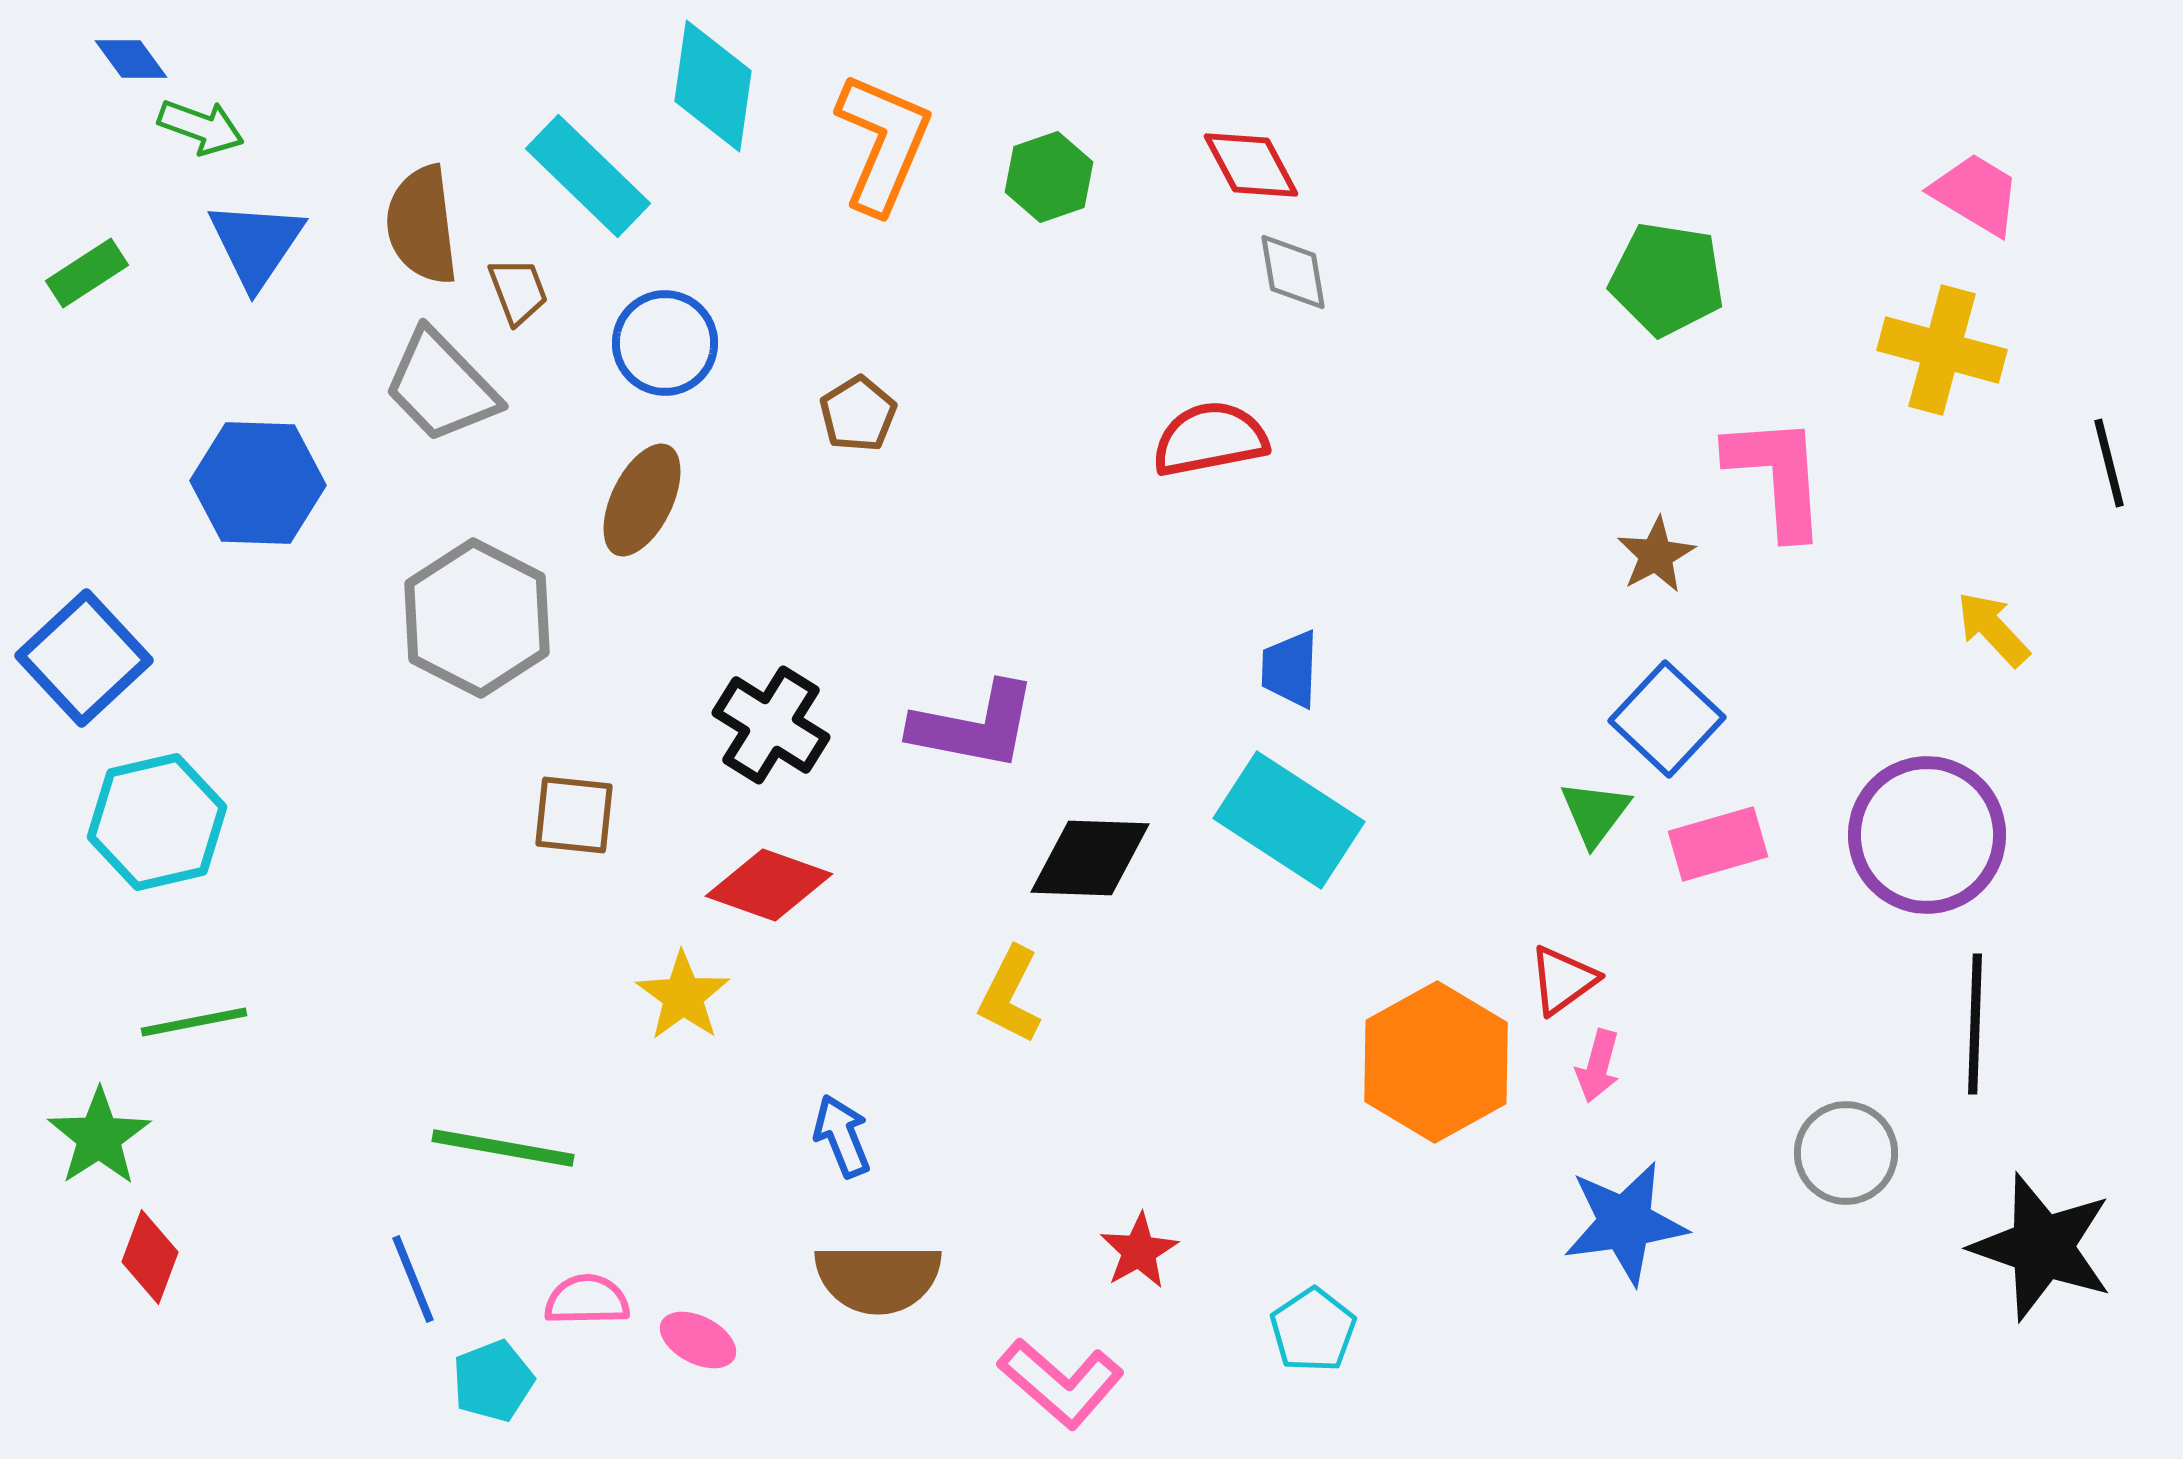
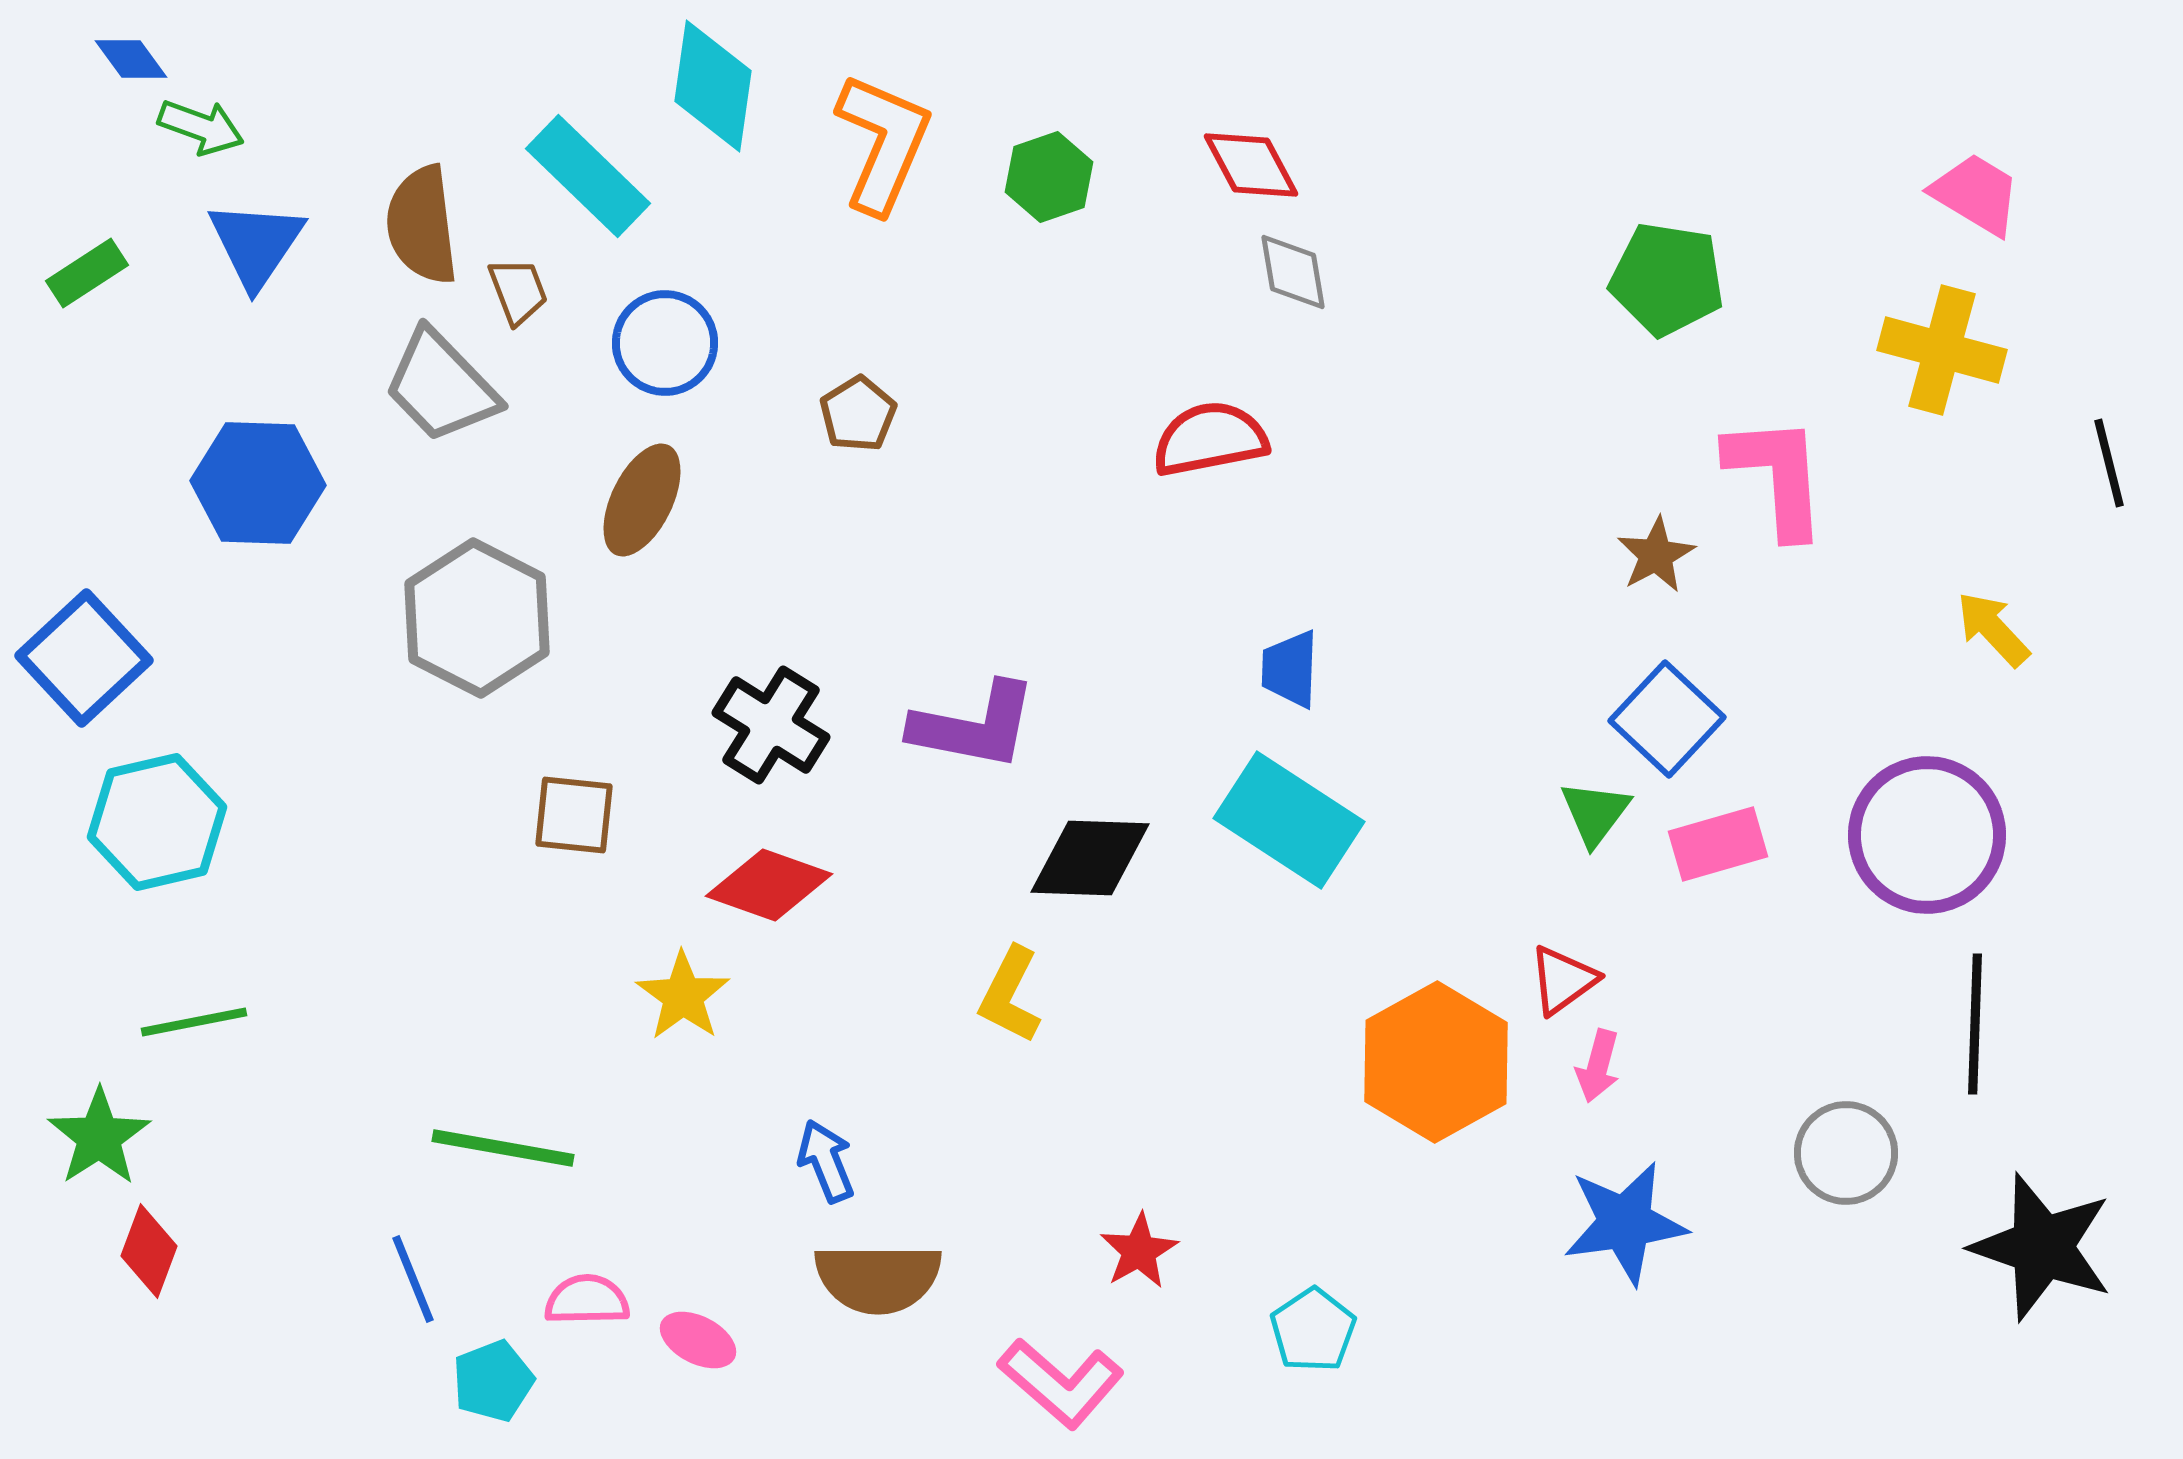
blue arrow at (842, 1136): moved 16 px left, 25 px down
red diamond at (150, 1257): moved 1 px left, 6 px up
